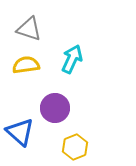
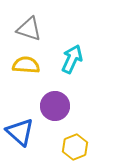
yellow semicircle: rotated 12 degrees clockwise
purple circle: moved 2 px up
